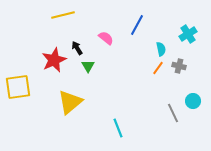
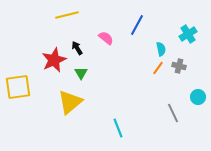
yellow line: moved 4 px right
green triangle: moved 7 px left, 7 px down
cyan circle: moved 5 px right, 4 px up
